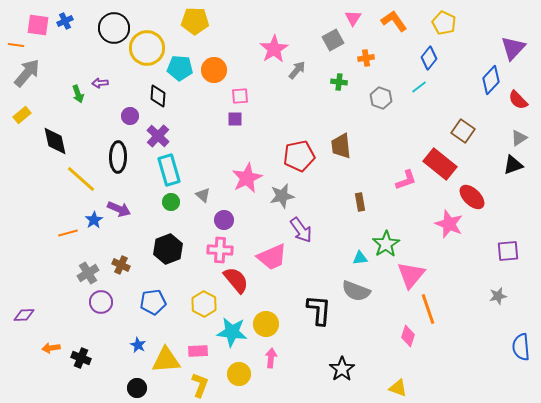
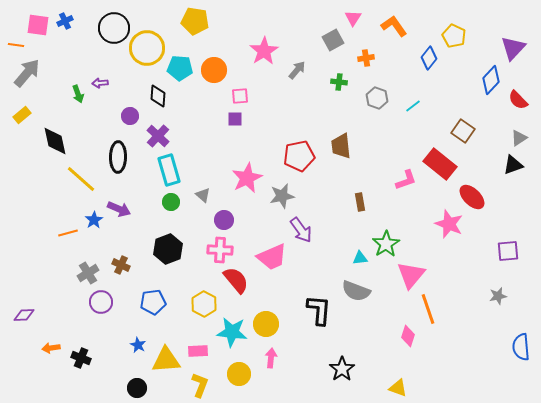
yellow pentagon at (195, 21): rotated 8 degrees clockwise
orange L-shape at (394, 21): moved 5 px down
yellow pentagon at (444, 23): moved 10 px right, 13 px down
pink star at (274, 49): moved 10 px left, 2 px down
cyan line at (419, 87): moved 6 px left, 19 px down
gray hexagon at (381, 98): moved 4 px left
